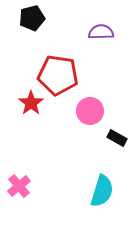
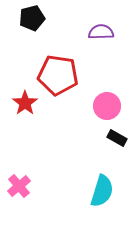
red star: moved 6 px left
pink circle: moved 17 px right, 5 px up
